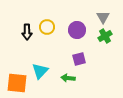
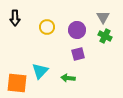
black arrow: moved 12 px left, 14 px up
green cross: rotated 32 degrees counterclockwise
purple square: moved 1 px left, 5 px up
